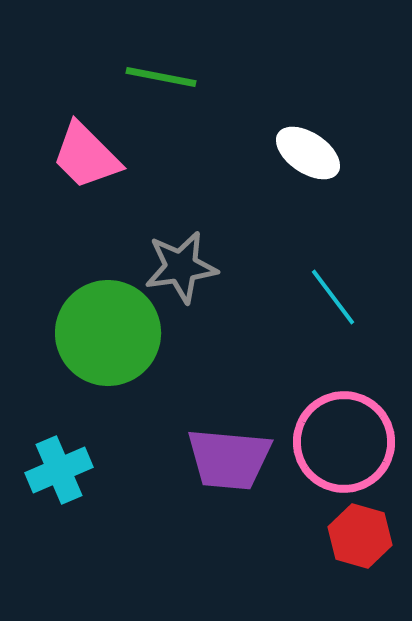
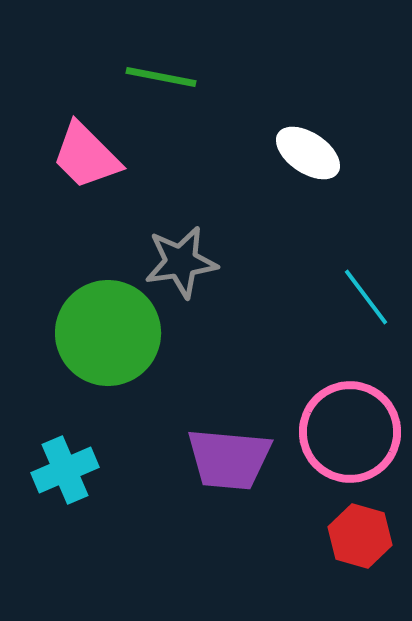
gray star: moved 5 px up
cyan line: moved 33 px right
pink circle: moved 6 px right, 10 px up
cyan cross: moved 6 px right
